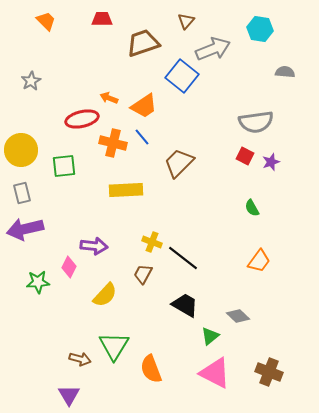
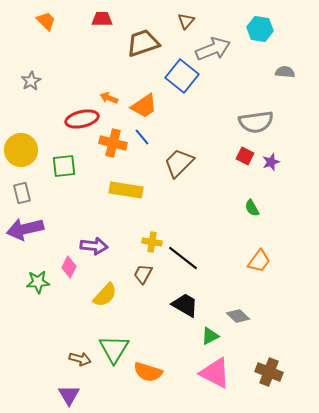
yellow rectangle at (126, 190): rotated 12 degrees clockwise
yellow cross at (152, 242): rotated 12 degrees counterclockwise
green triangle at (210, 336): rotated 12 degrees clockwise
green triangle at (114, 346): moved 3 px down
orange semicircle at (151, 369): moved 3 px left, 3 px down; rotated 52 degrees counterclockwise
